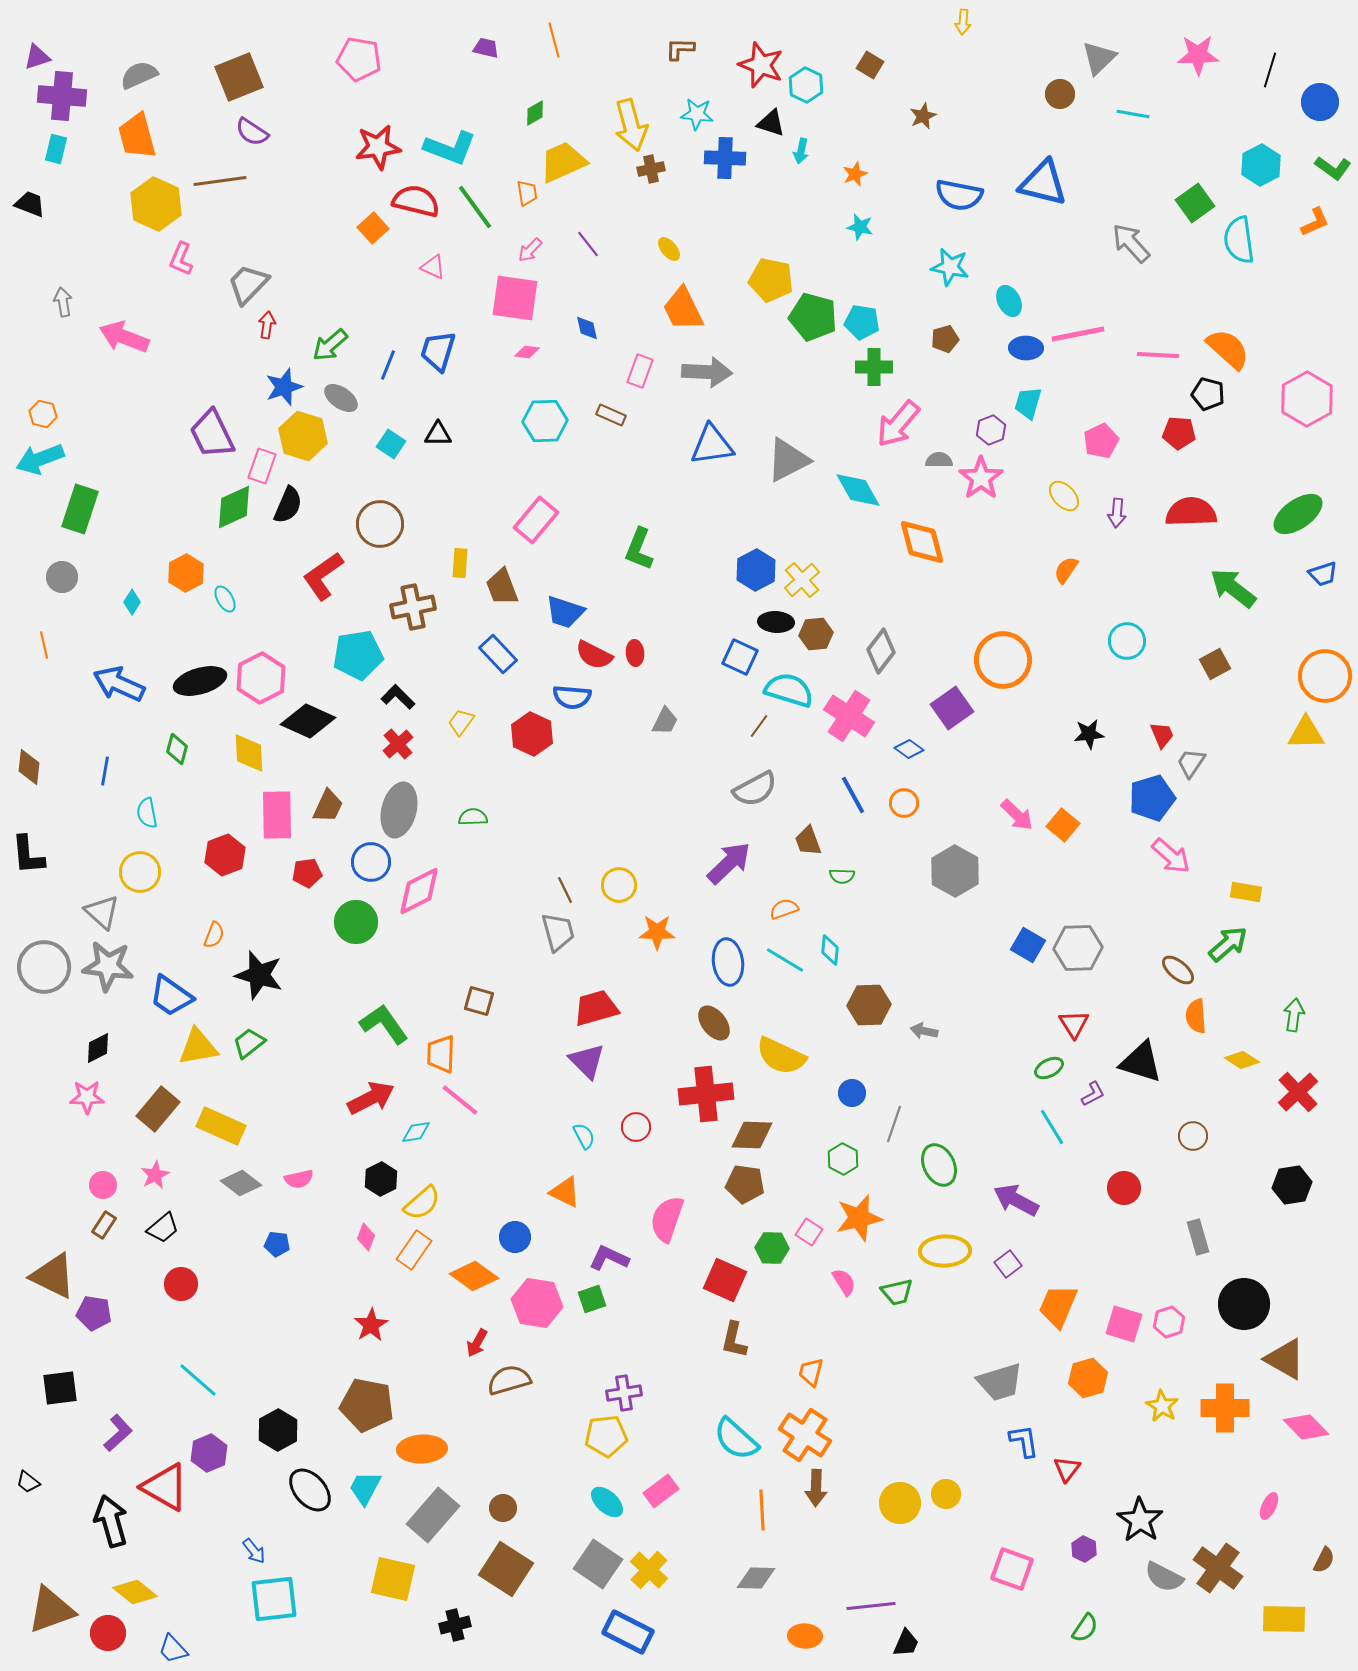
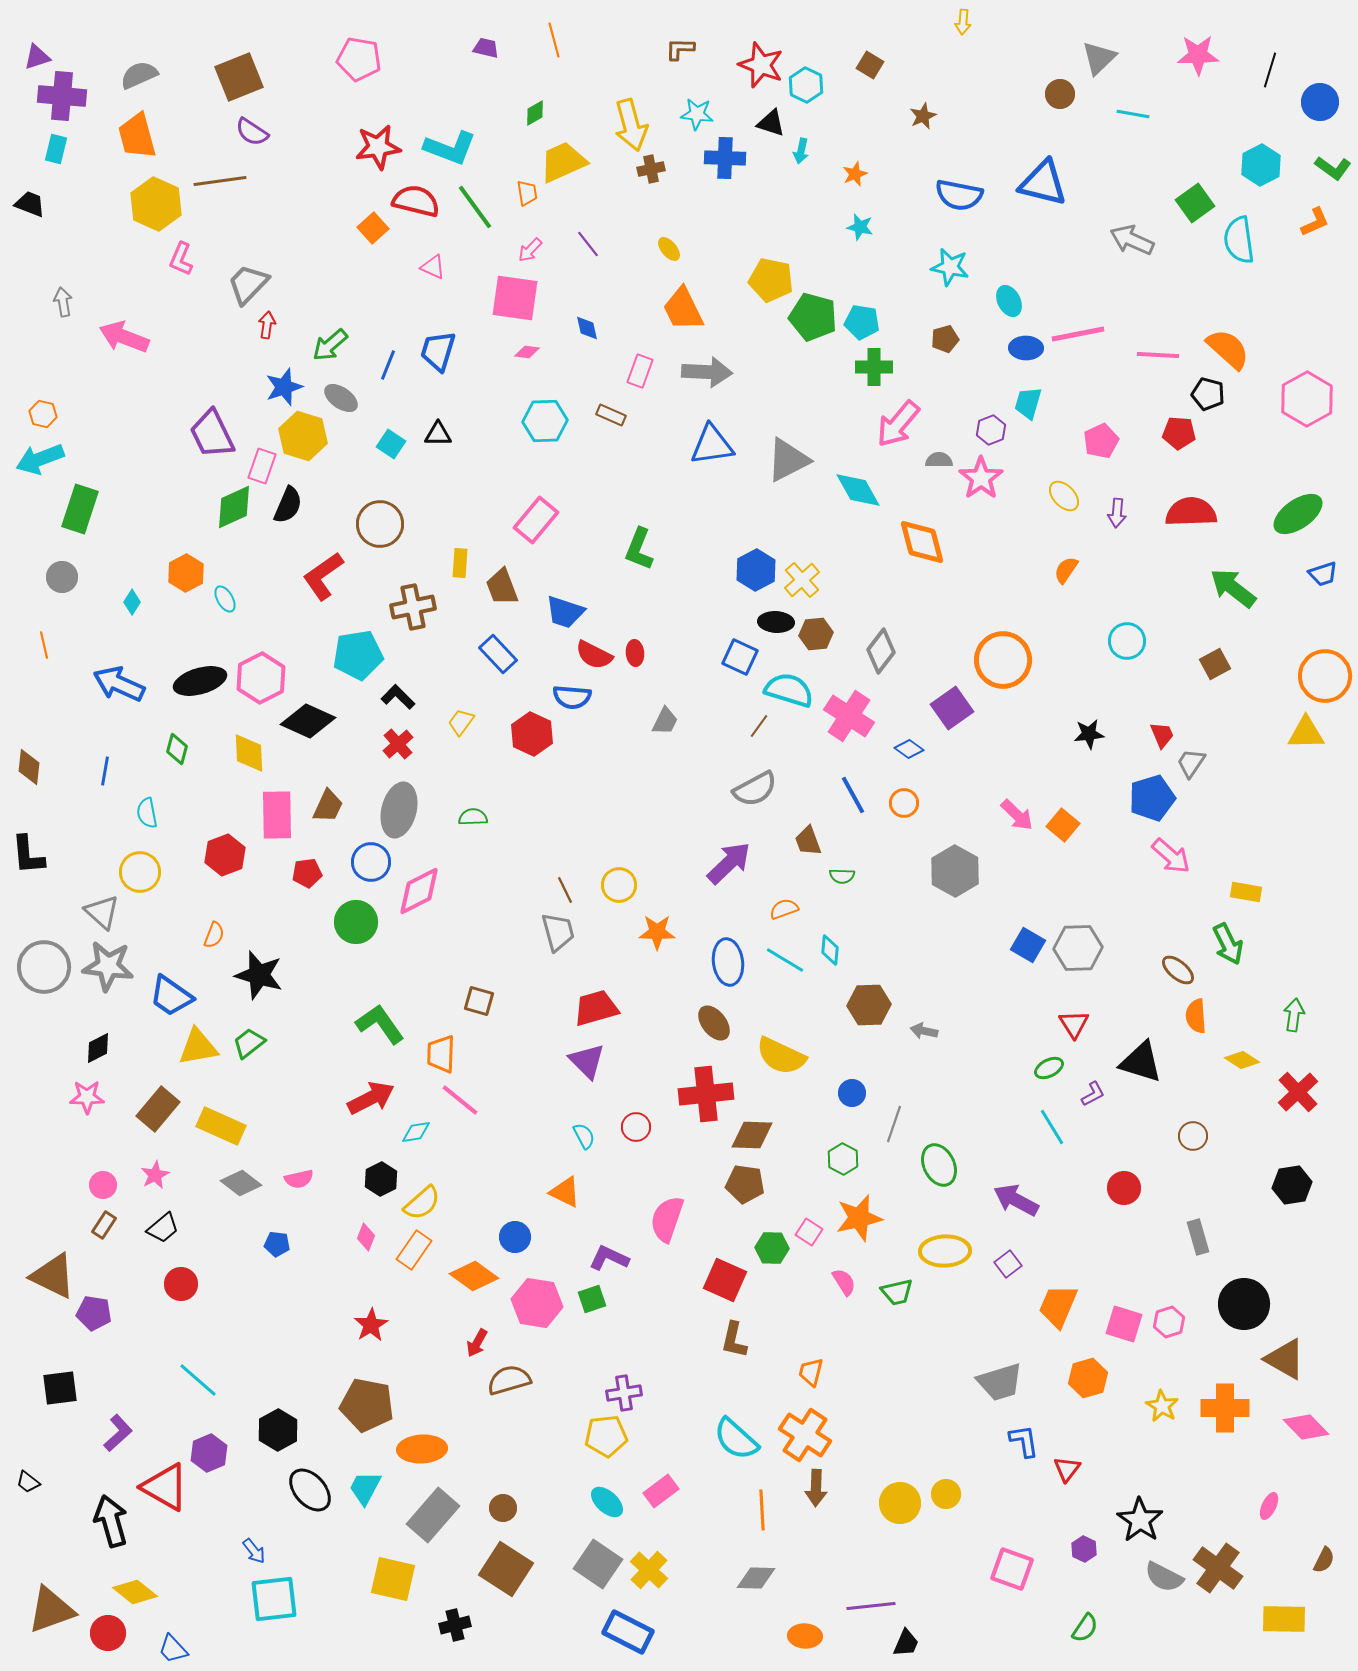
gray arrow at (1131, 243): moved 1 px right, 3 px up; rotated 24 degrees counterclockwise
green arrow at (1228, 944): rotated 105 degrees clockwise
green L-shape at (384, 1024): moved 4 px left
